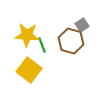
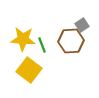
yellow star: moved 4 px left, 4 px down
brown hexagon: rotated 20 degrees counterclockwise
